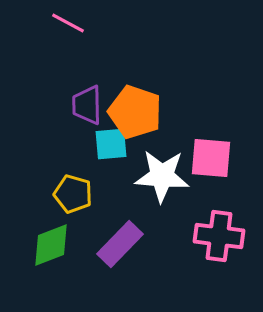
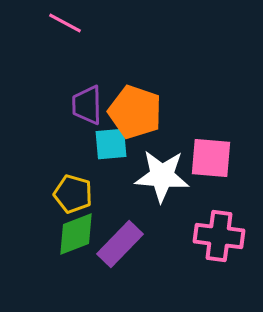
pink line: moved 3 px left
green diamond: moved 25 px right, 11 px up
